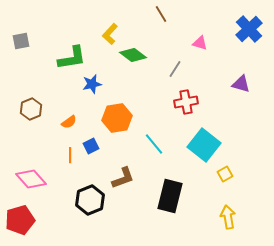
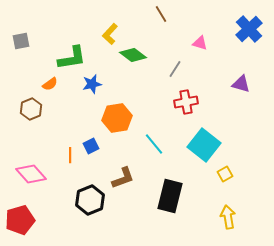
orange semicircle: moved 19 px left, 38 px up
pink diamond: moved 5 px up
